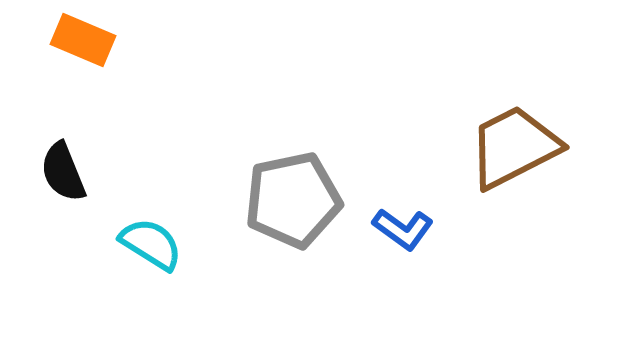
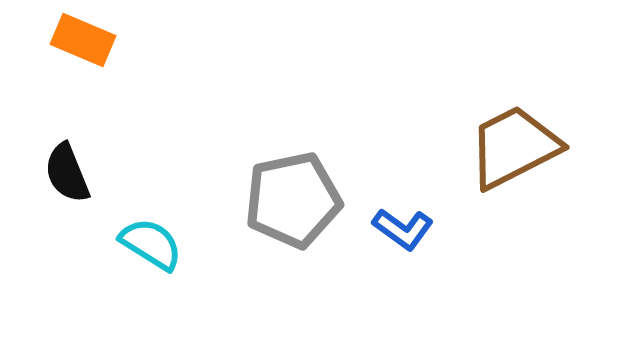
black semicircle: moved 4 px right, 1 px down
